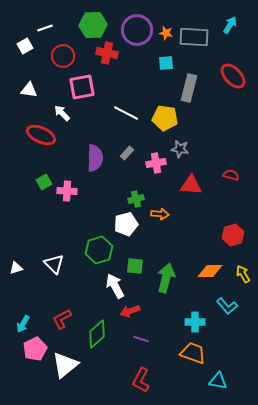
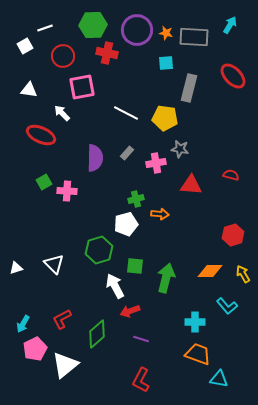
orange trapezoid at (193, 353): moved 5 px right, 1 px down
cyan triangle at (218, 381): moved 1 px right, 2 px up
